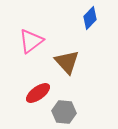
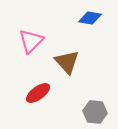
blue diamond: rotated 55 degrees clockwise
pink triangle: rotated 8 degrees counterclockwise
gray hexagon: moved 31 px right
